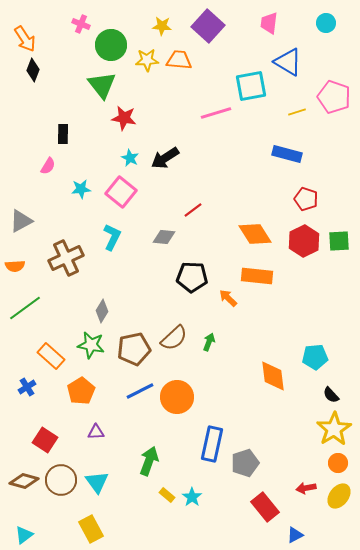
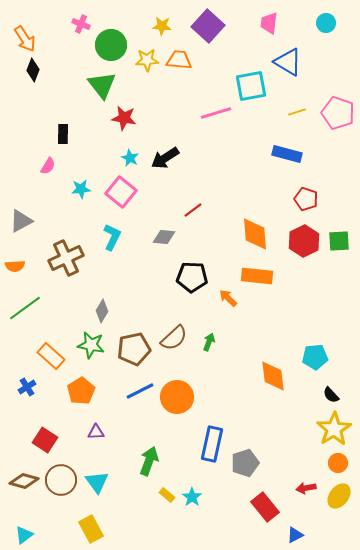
pink pentagon at (334, 97): moved 4 px right, 16 px down
orange diamond at (255, 234): rotated 28 degrees clockwise
